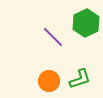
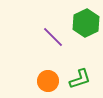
orange circle: moved 1 px left
